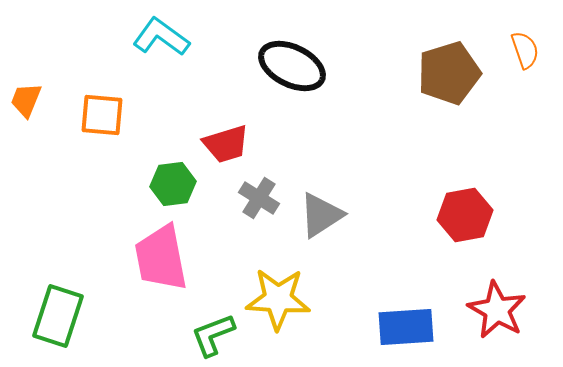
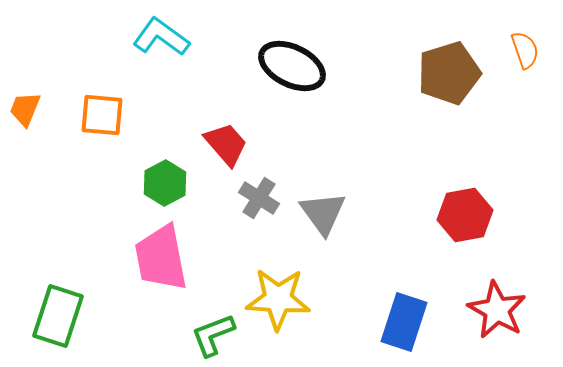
orange trapezoid: moved 1 px left, 9 px down
red trapezoid: rotated 114 degrees counterclockwise
green hexagon: moved 8 px left, 1 px up; rotated 21 degrees counterclockwise
gray triangle: moved 2 px right, 2 px up; rotated 33 degrees counterclockwise
blue rectangle: moved 2 px left, 5 px up; rotated 68 degrees counterclockwise
